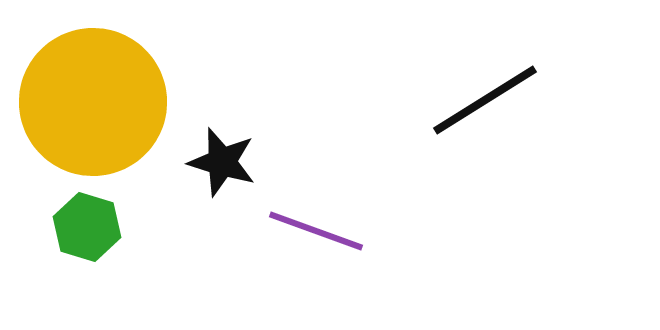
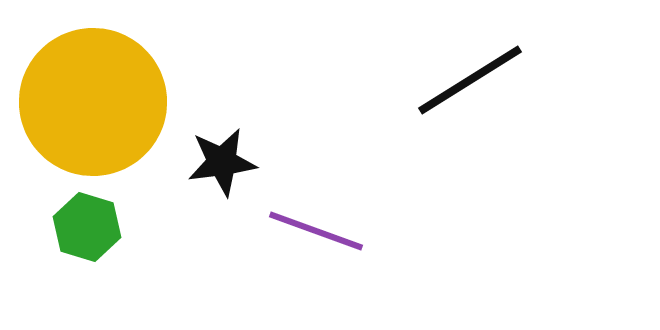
black line: moved 15 px left, 20 px up
black star: rotated 24 degrees counterclockwise
